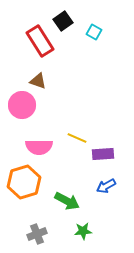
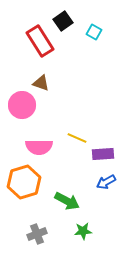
brown triangle: moved 3 px right, 2 px down
blue arrow: moved 4 px up
